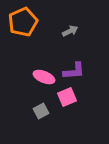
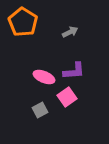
orange pentagon: rotated 16 degrees counterclockwise
gray arrow: moved 1 px down
pink square: rotated 12 degrees counterclockwise
gray square: moved 1 px left, 1 px up
